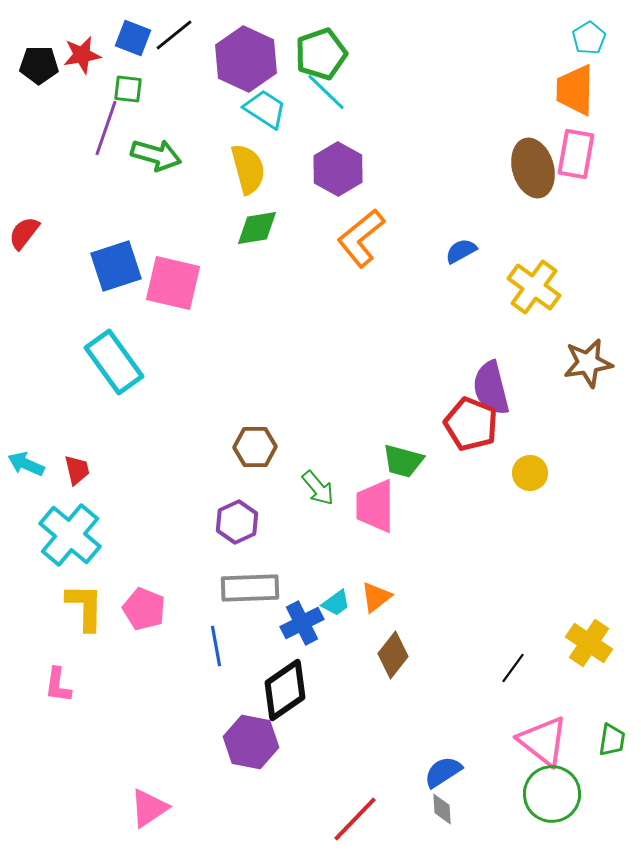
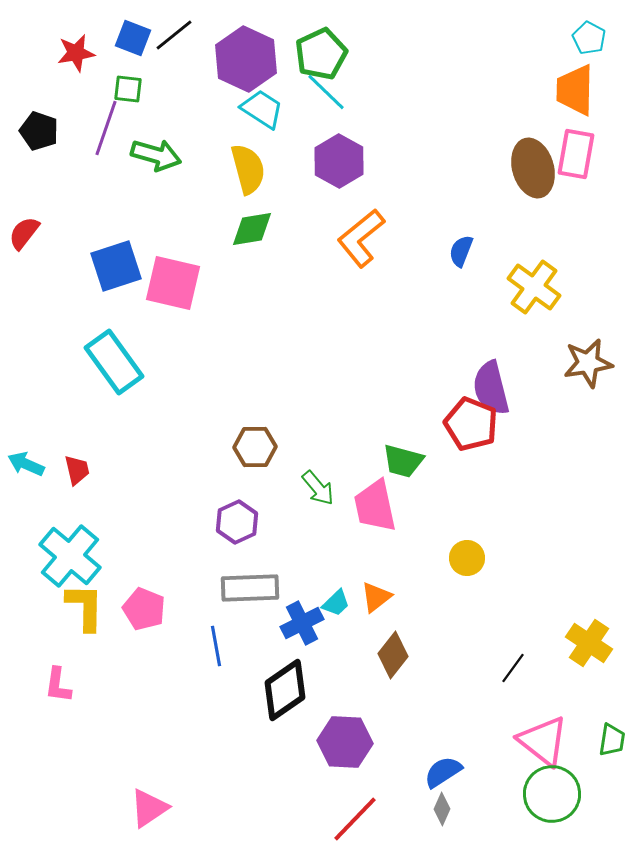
cyan pentagon at (589, 38): rotated 12 degrees counterclockwise
green pentagon at (321, 54): rotated 6 degrees counterclockwise
red star at (82, 55): moved 6 px left, 2 px up
black pentagon at (39, 65): moved 66 px down; rotated 18 degrees clockwise
cyan trapezoid at (265, 109): moved 3 px left
purple hexagon at (338, 169): moved 1 px right, 8 px up
green diamond at (257, 228): moved 5 px left, 1 px down
blue semicircle at (461, 251): rotated 40 degrees counterclockwise
yellow circle at (530, 473): moved 63 px left, 85 px down
pink trapezoid at (375, 506): rotated 12 degrees counterclockwise
cyan cross at (70, 535): moved 21 px down
cyan trapezoid at (336, 603): rotated 8 degrees counterclockwise
purple hexagon at (251, 742): moved 94 px right; rotated 8 degrees counterclockwise
gray diamond at (442, 809): rotated 28 degrees clockwise
